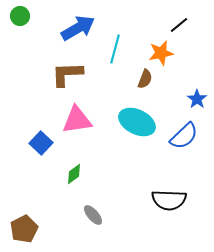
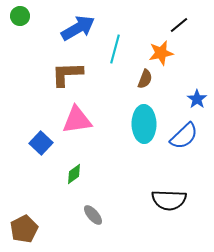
cyan ellipse: moved 7 px right, 2 px down; rotated 63 degrees clockwise
